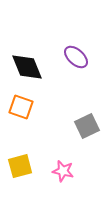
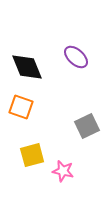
yellow square: moved 12 px right, 11 px up
